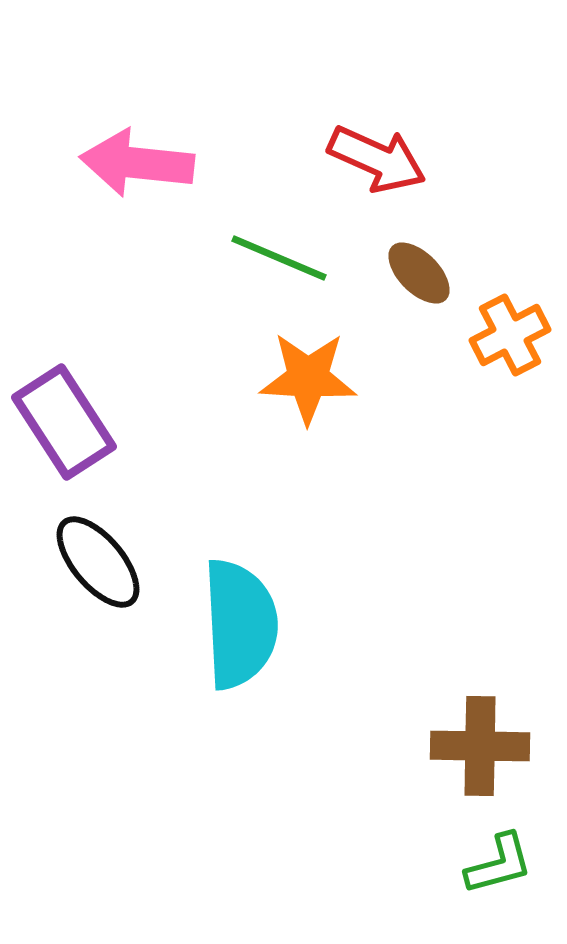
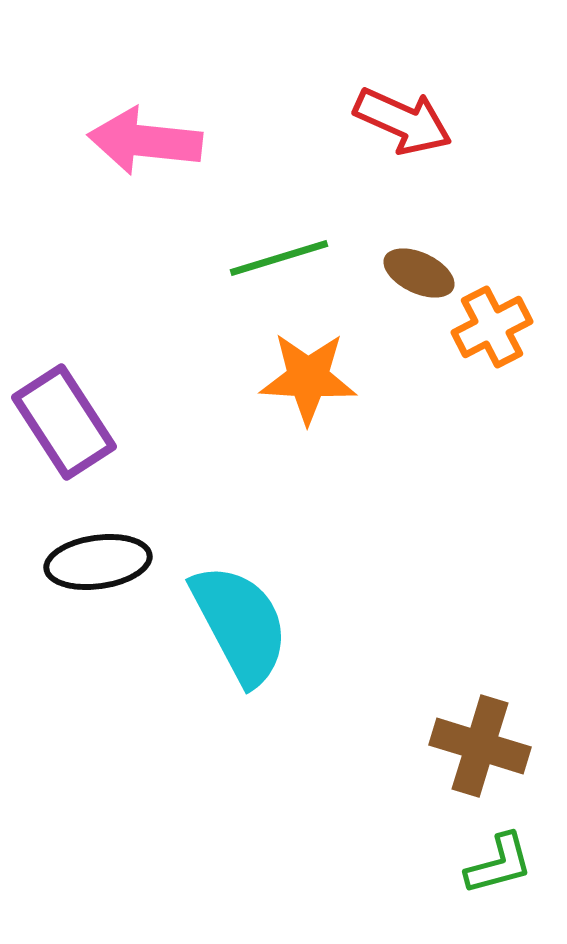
red arrow: moved 26 px right, 38 px up
pink arrow: moved 8 px right, 22 px up
green line: rotated 40 degrees counterclockwise
brown ellipse: rotated 20 degrees counterclockwise
orange cross: moved 18 px left, 8 px up
black ellipse: rotated 58 degrees counterclockwise
cyan semicircle: rotated 25 degrees counterclockwise
brown cross: rotated 16 degrees clockwise
